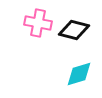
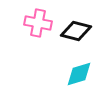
black diamond: moved 2 px right, 1 px down
